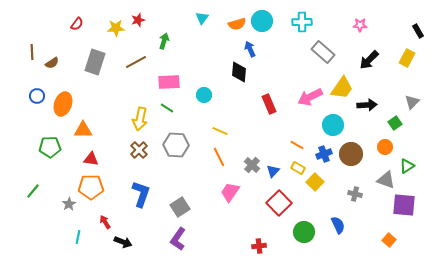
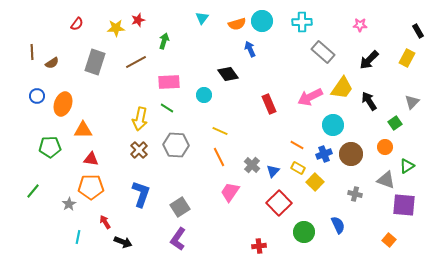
black diamond at (239, 72): moved 11 px left, 2 px down; rotated 40 degrees counterclockwise
black arrow at (367, 105): moved 2 px right, 4 px up; rotated 120 degrees counterclockwise
